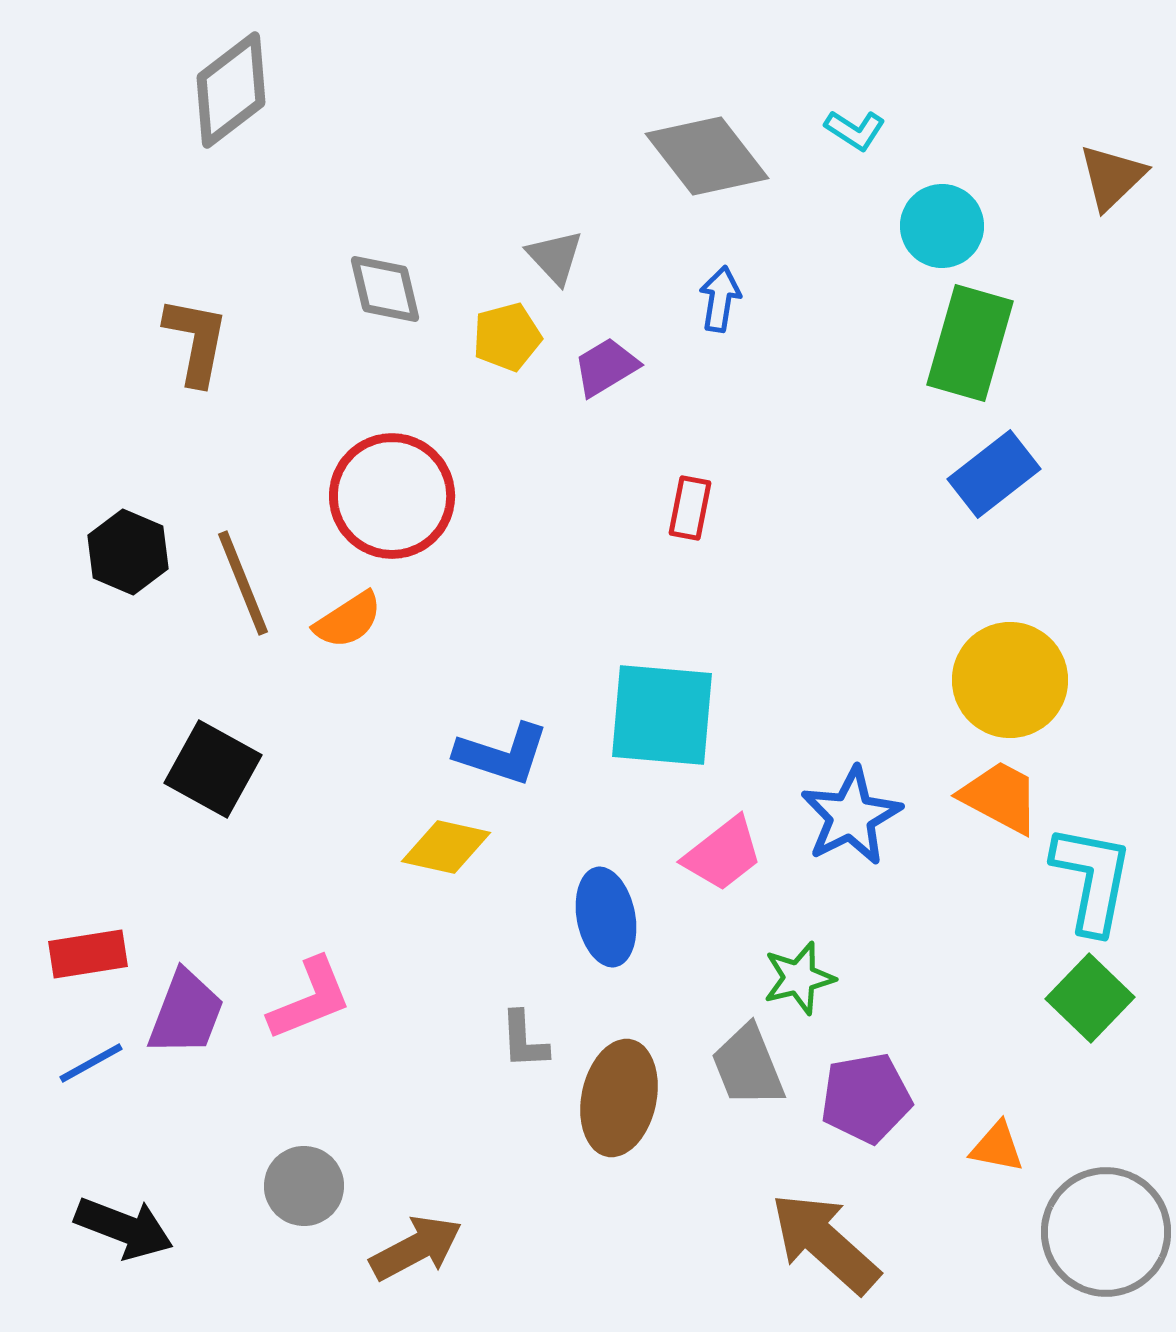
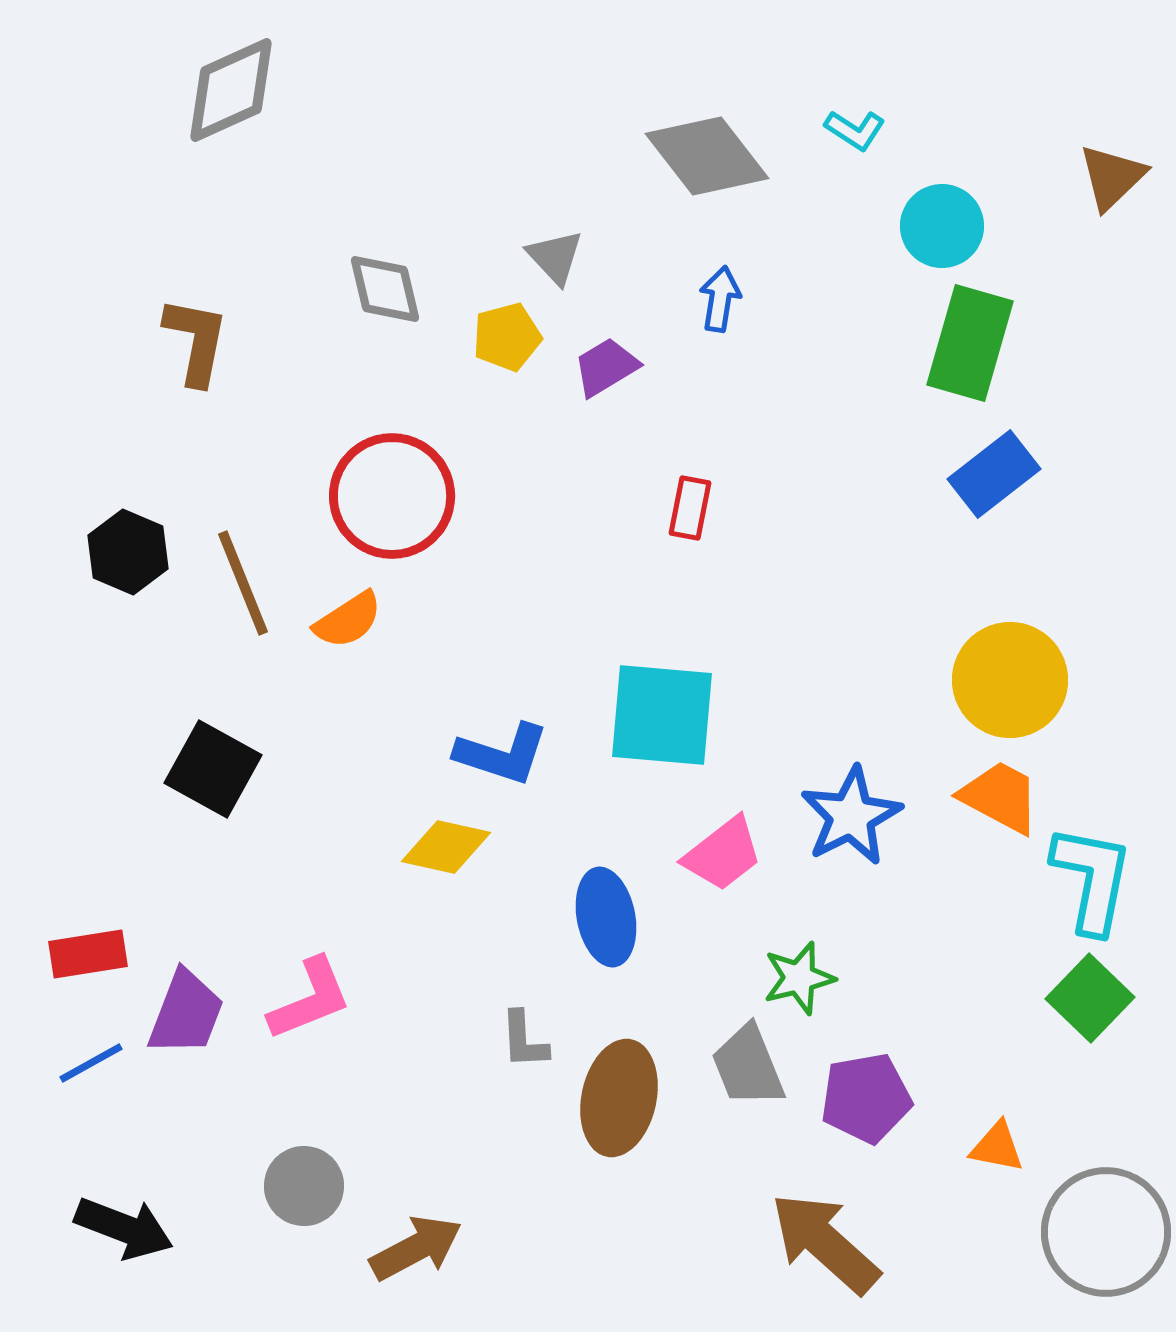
gray diamond at (231, 90): rotated 13 degrees clockwise
